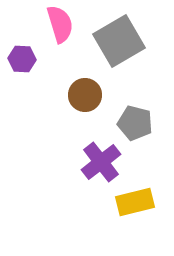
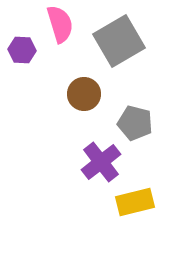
purple hexagon: moved 9 px up
brown circle: moved 1 px left, 1 px up
